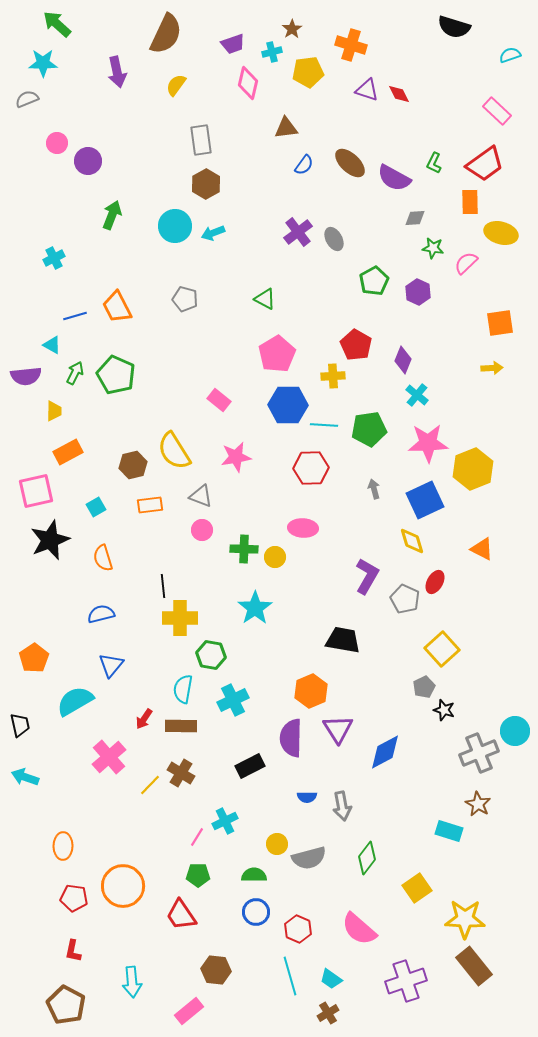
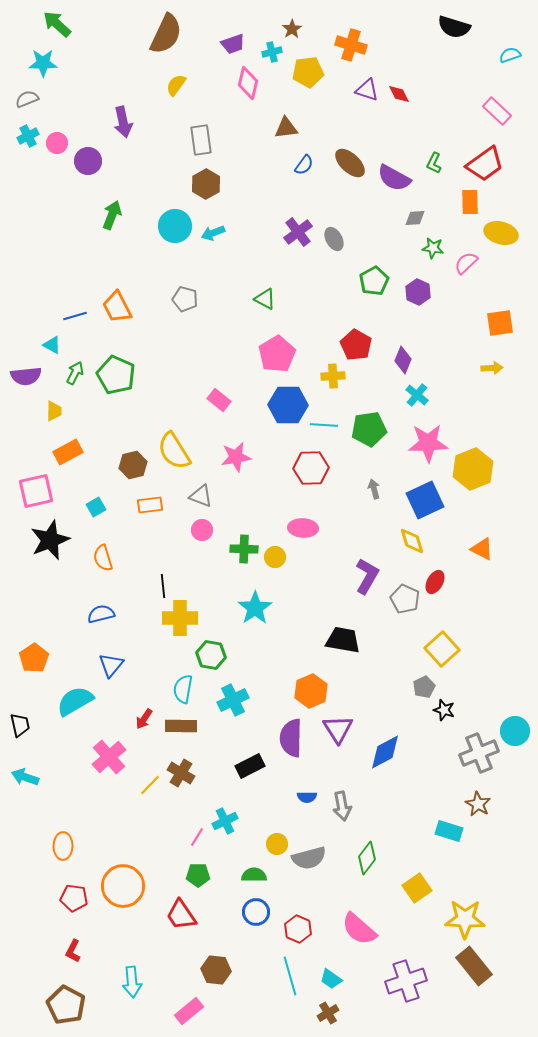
purple arrow at (117, 72): moved 6 px right, 50 px down
cyan cross at (54, 258): moved 26 px left, 122 px up
red L-shape at (73, 951): rotated 15 degrees clockwise
